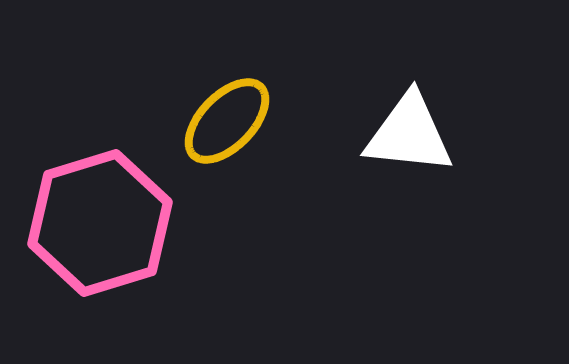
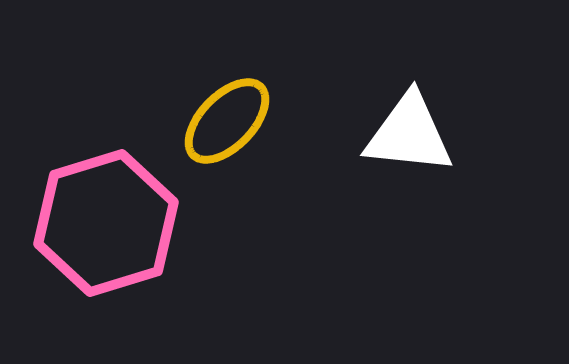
pink hexagon: moved 6 px right
